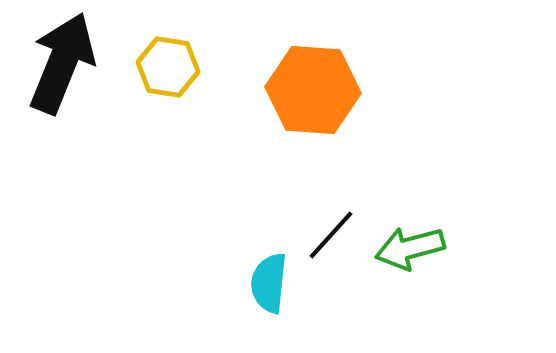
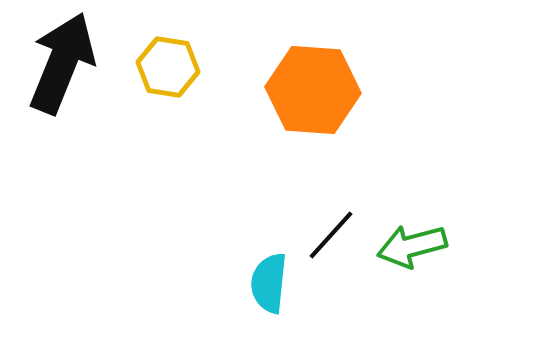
green arrow: moved 2 px right, 2 px up
